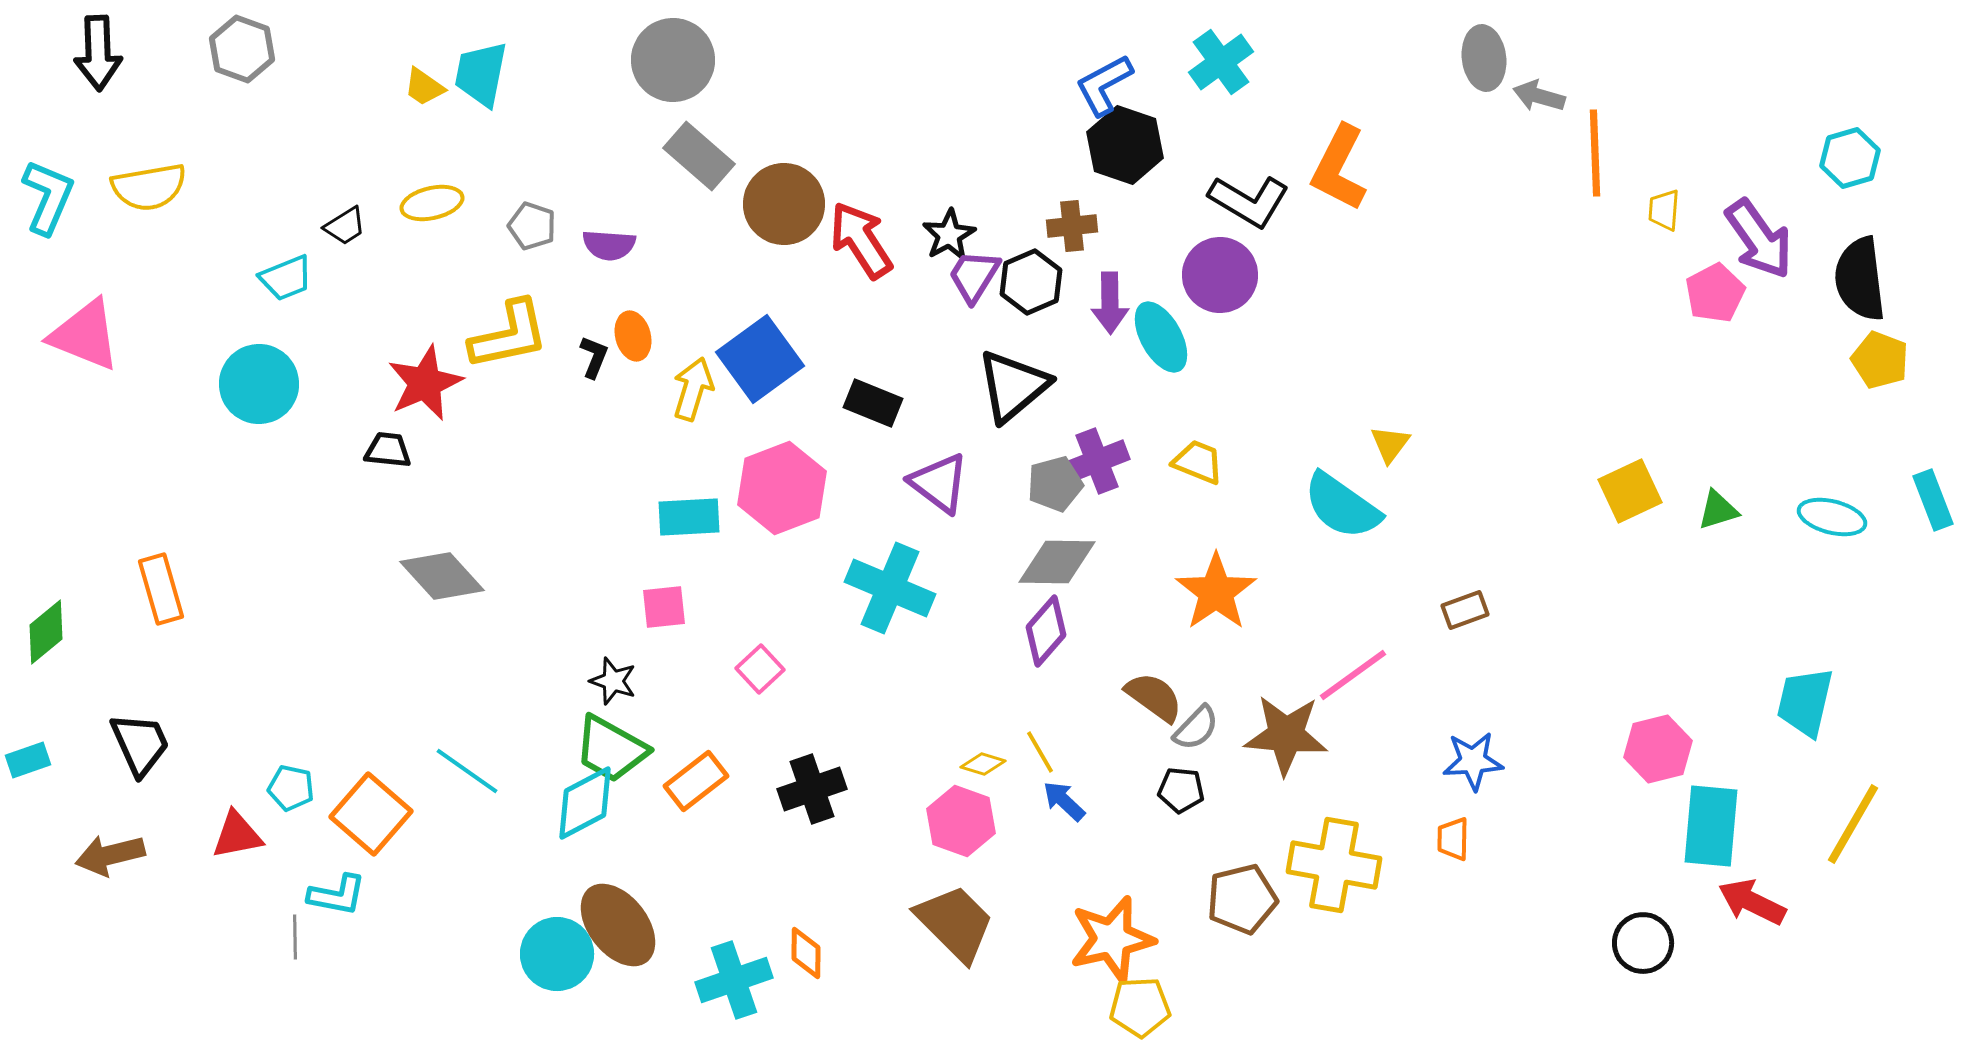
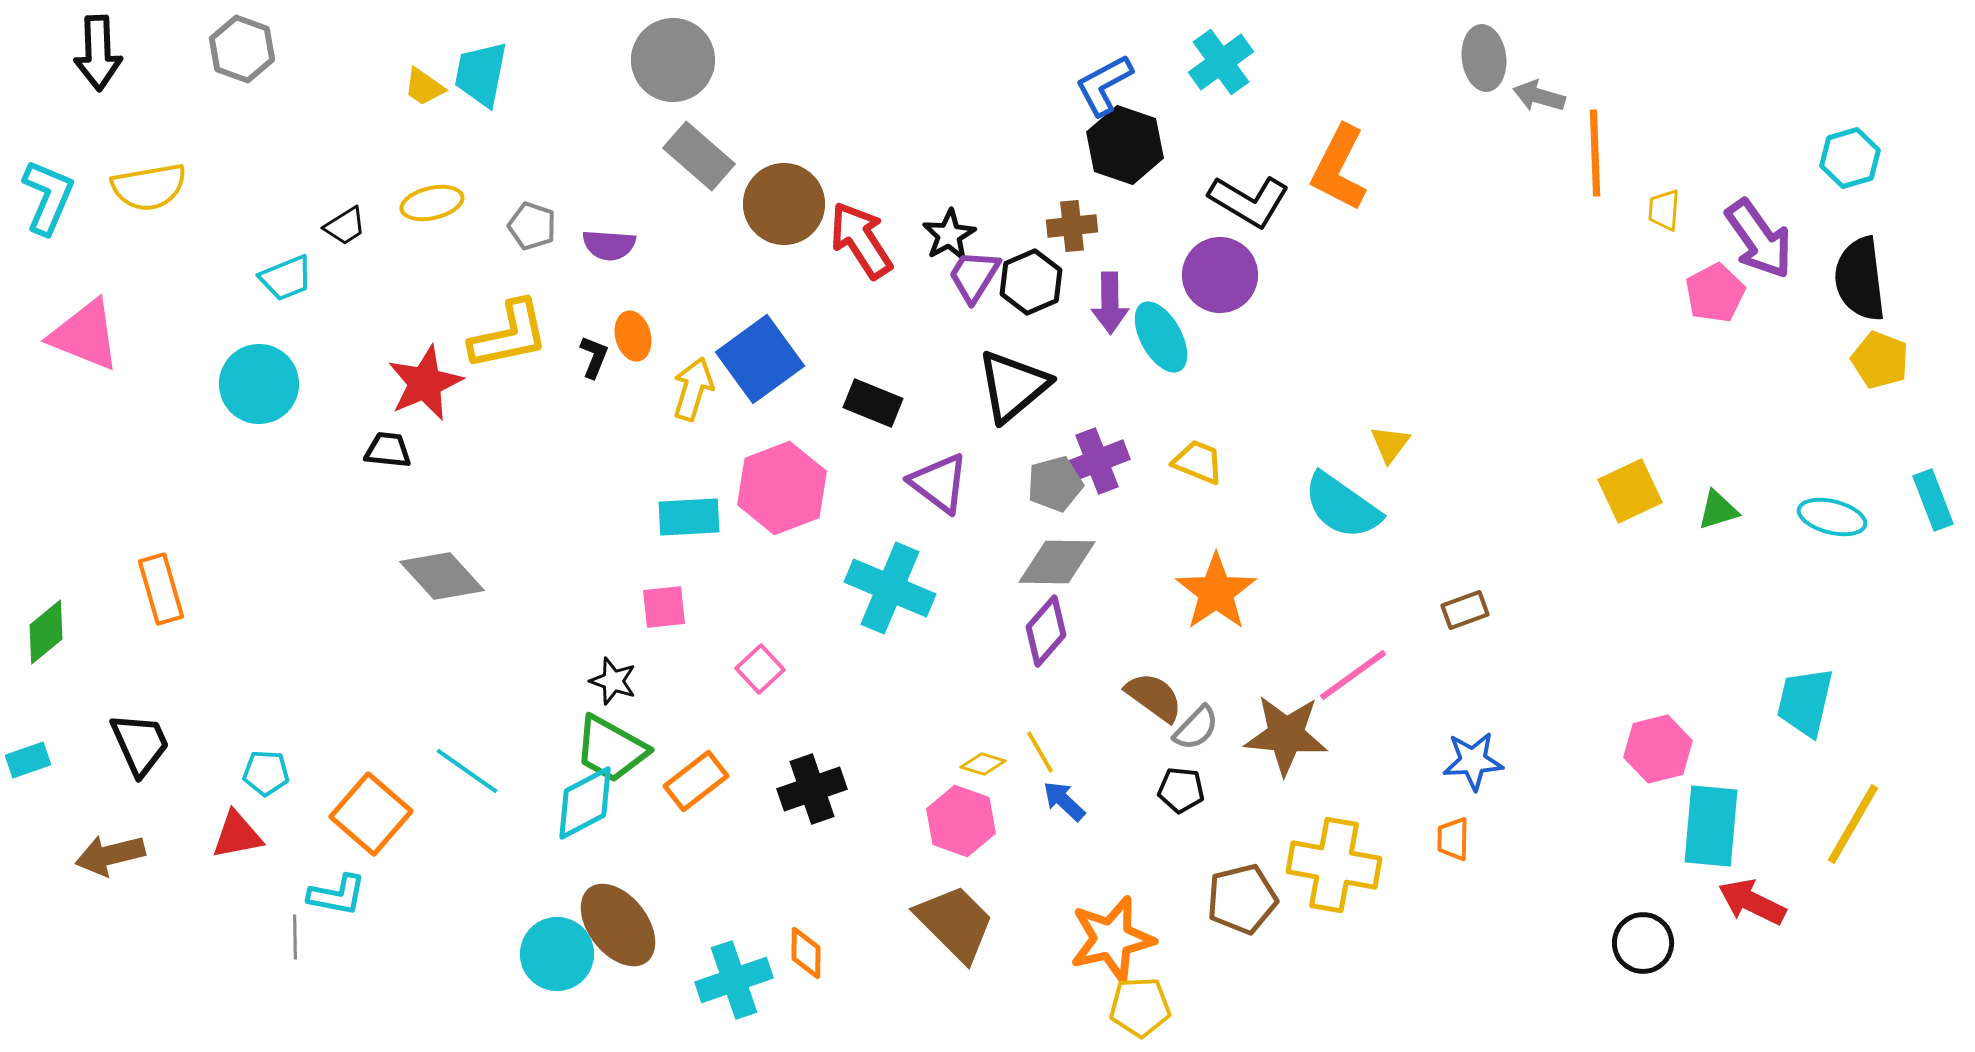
cyan pentagon at (291, 788): moved 25 px left, 15 px up; rotated 9 degrees counterclockwise
